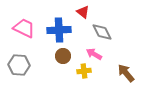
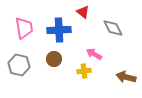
pink trapezoid: rotated 55 degrees clockwise
gray diamond: moved 11 px right, 4 px up
brown circle: moved 9 px left, 3 px down
gray hexagon: rotated 10 degrees clockwise
brown arrow: moved 4 px down; rotated 36 degrees counterclockwise
